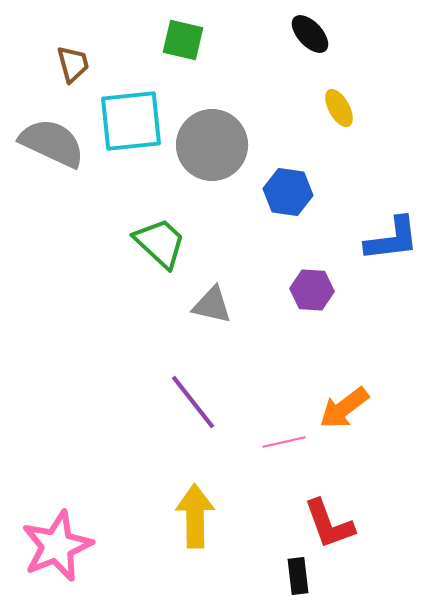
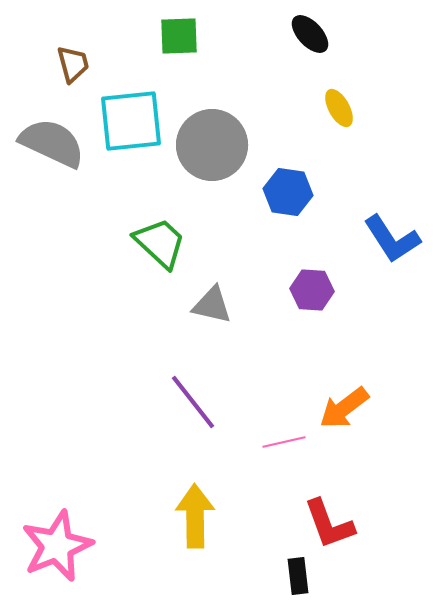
green square: moved 4 px left, 4 px up; rotated 15 degrees counterclockwise
blue L-shape: rotated 64 degrees clockwise
